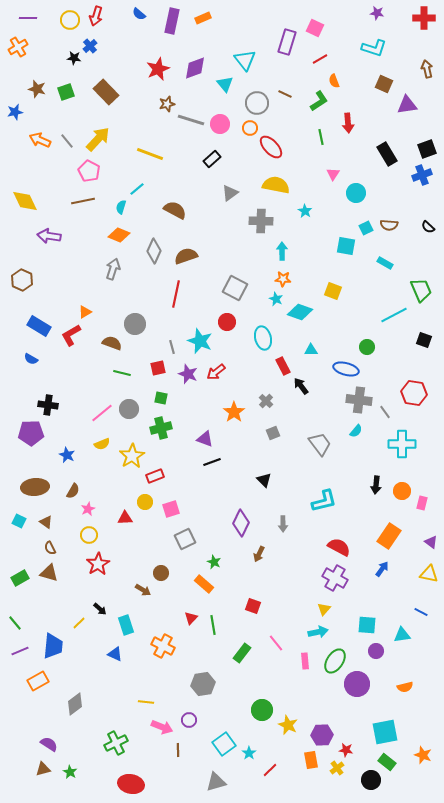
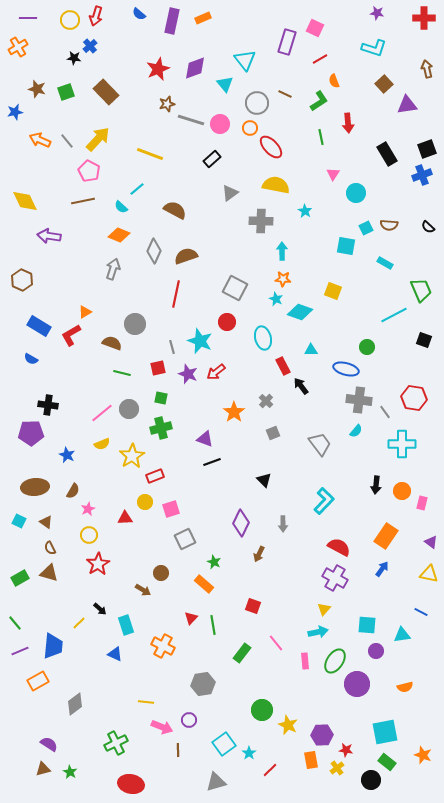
brown square at (384, 84): rotated 24 degrees clockwise
cyan semicircle at (121, 207): rotated 64 degrees counterclockwise
red hexagon at (414, 393): moved 5 px down
cyan L-shape at (324, 501): rotated 32 degrees counterclockwise
orange rectangle at (389, 536): moved 3 px left
